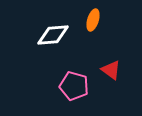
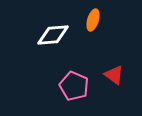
red triangle: moved 3 px right, 5 px down
pink pentagon: rotated 8 degrees clockwise
